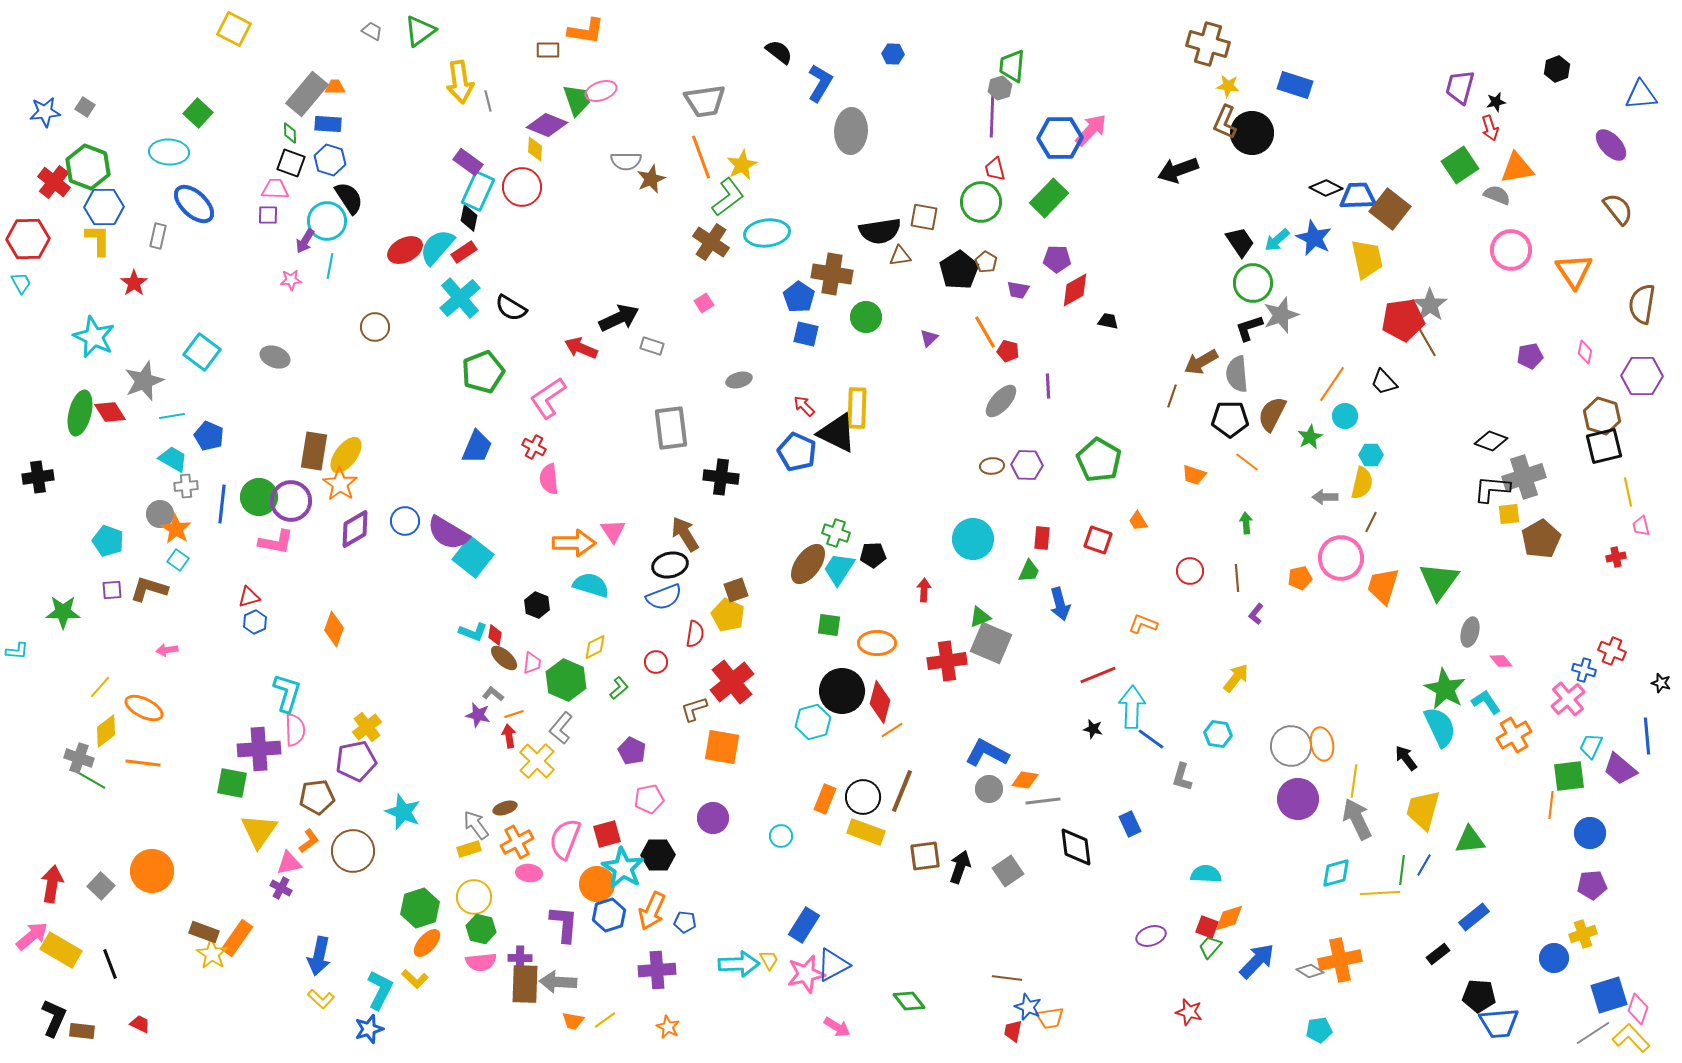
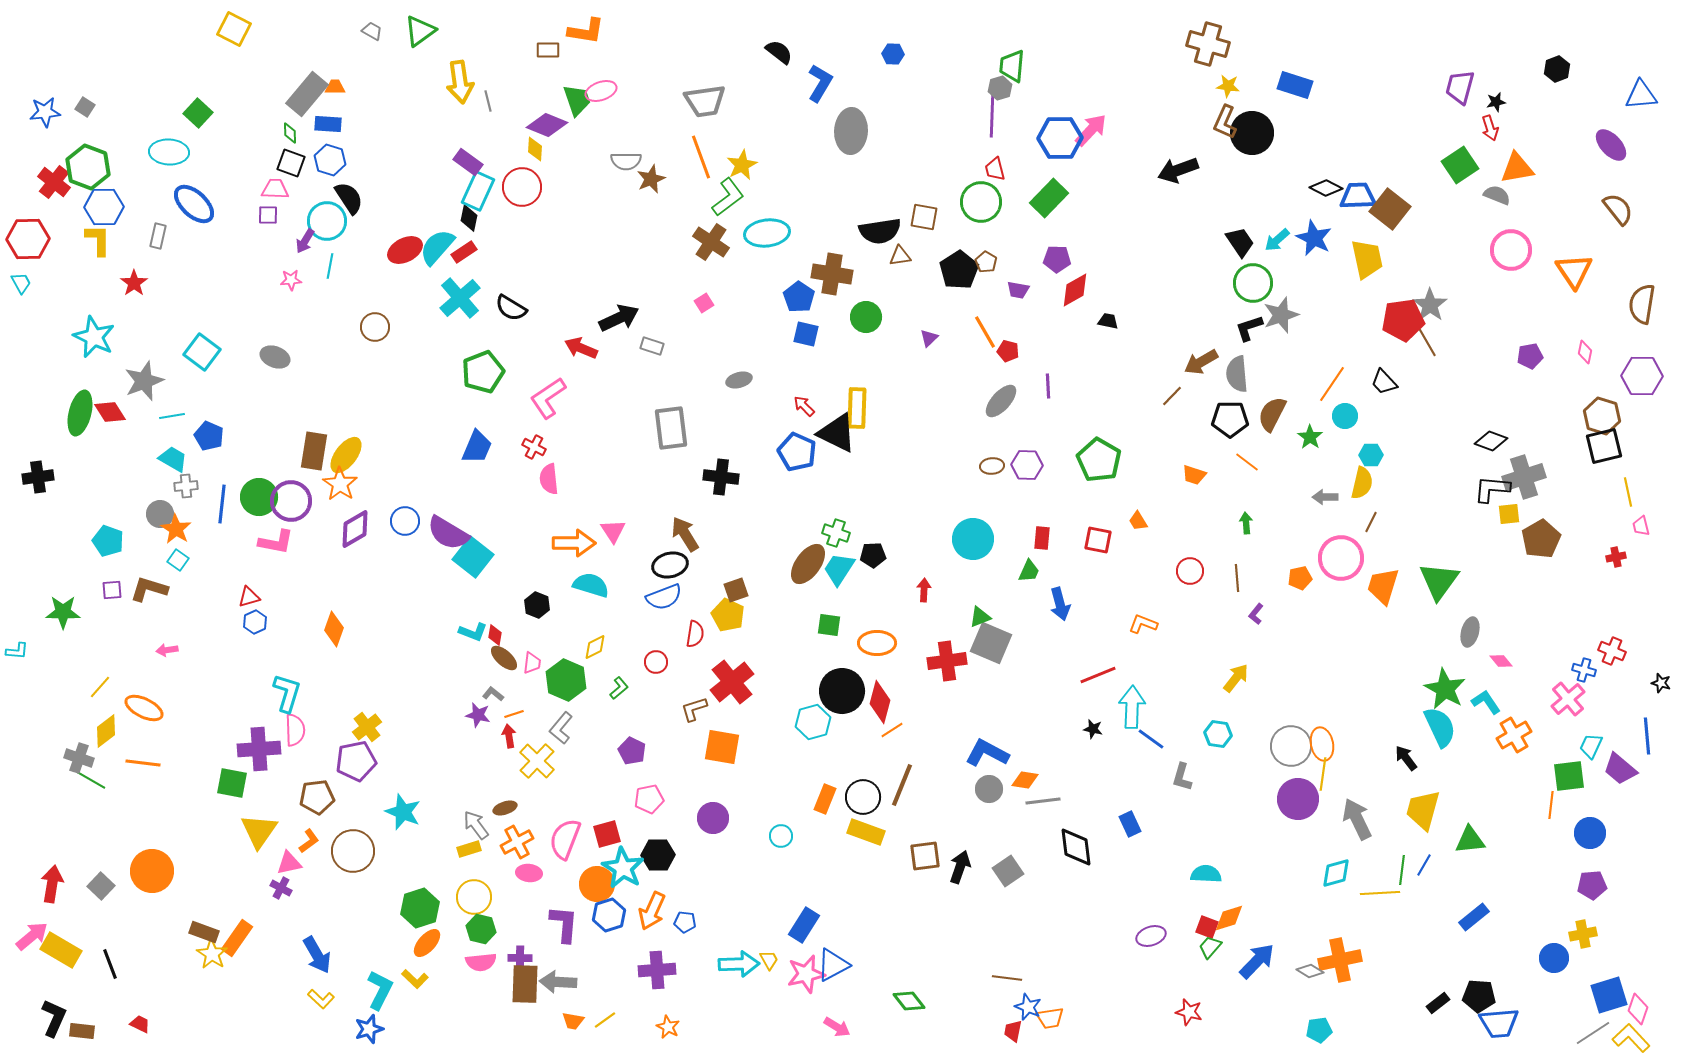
brown line at (1172, 396): rotated 25 degrees clockwise
green star at (1310, 437): rotated 10 degrees counterclockwise
red square at (1098, 540): rotated 8 degrees counterclockwise
yellow line at (1354, 781): moved 31 px left, 7 px up
brown line at (902, 791): moved 6 px up
yellow cross at (1583, 934): rotated 8 degrees clockwise
black rectangle at (1438, 954): moved 49 px down
blue arrow at (319, 956): moved 2 px left, 1 px up; rotated 42 degrees counterclockwise
